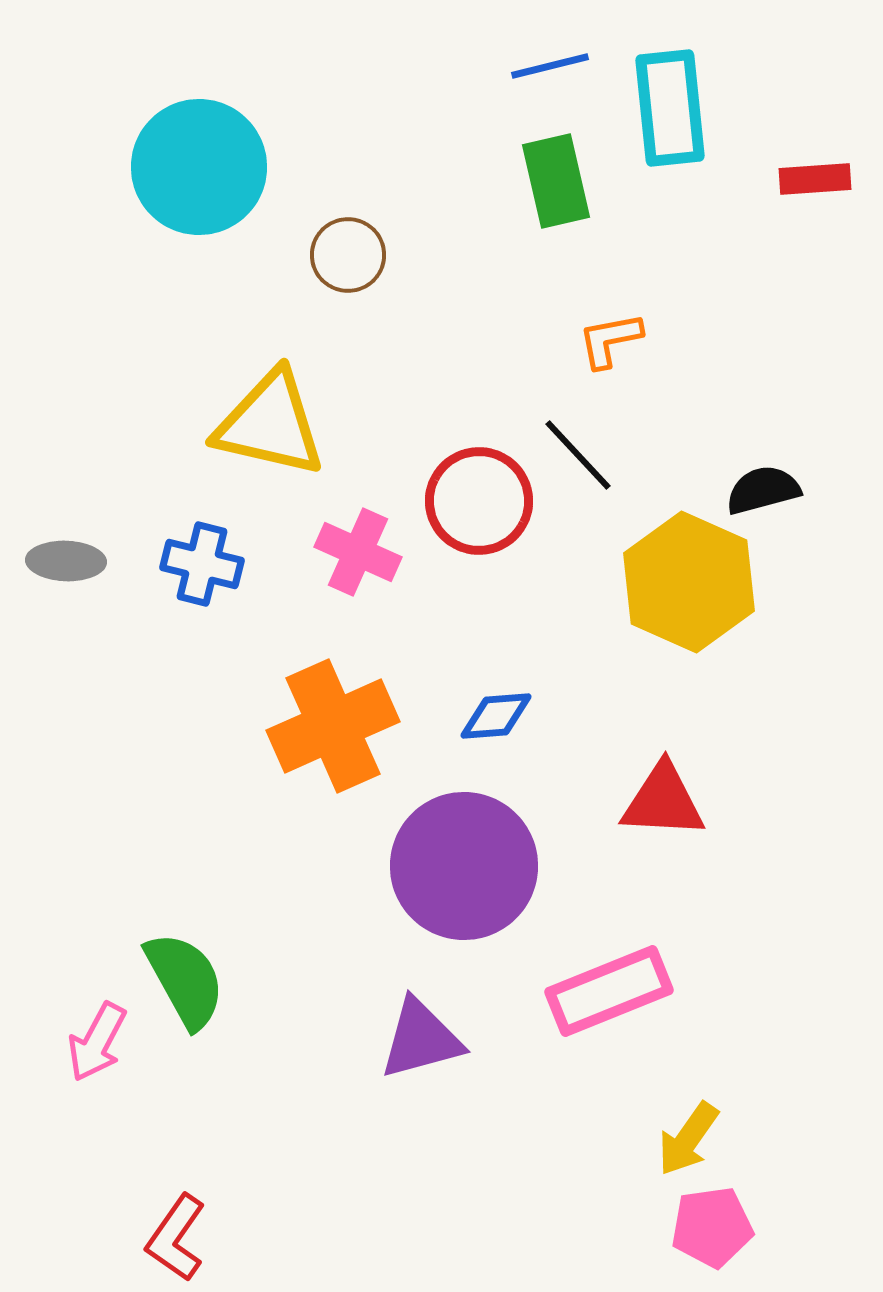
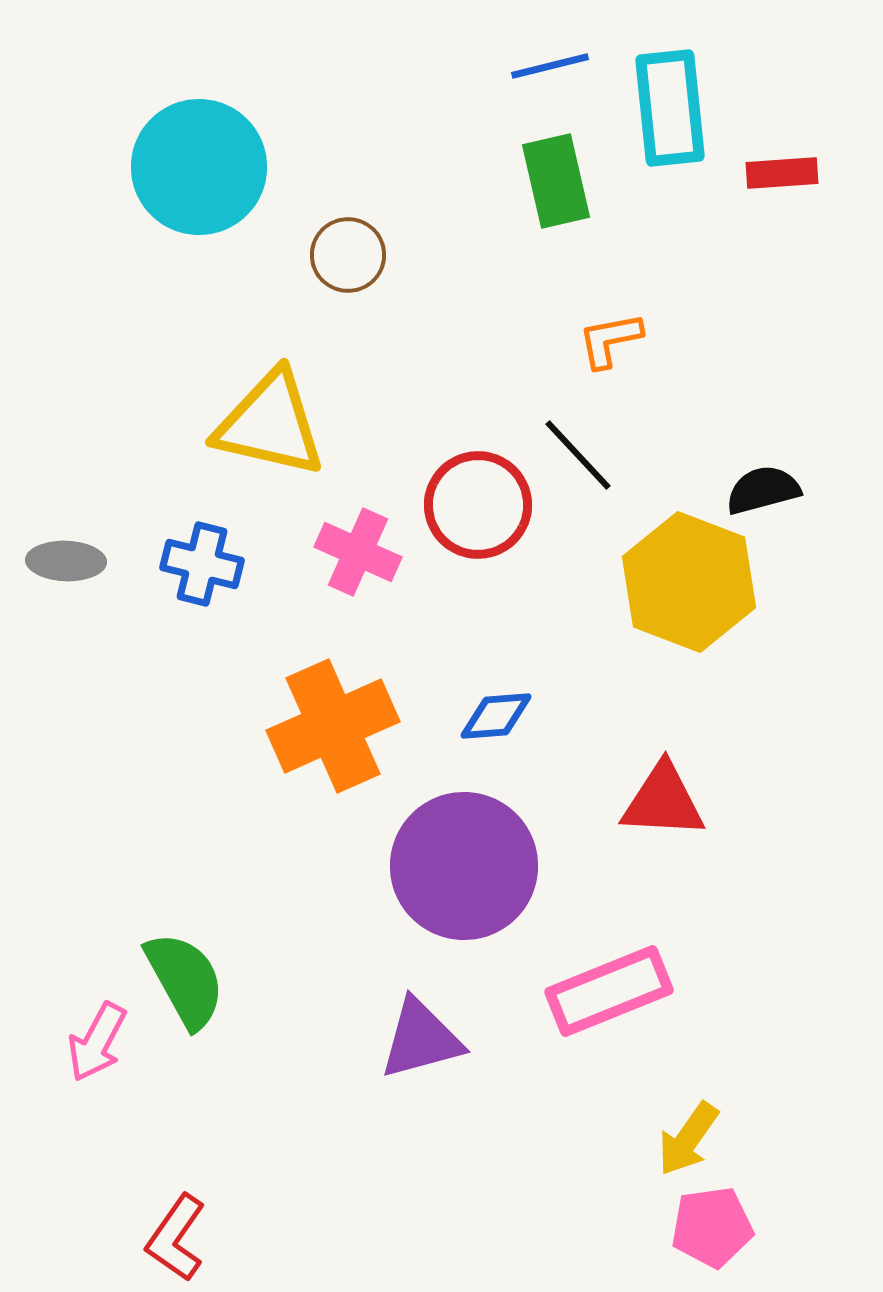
red rectangle: moved 33 px left, 6 px up
red circle: moved 1 px left, 4 px down
yellow hexagon: rotated 3 degrees counterclockwise
